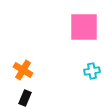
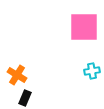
orange cross: moved 6 px left, 5 px down
